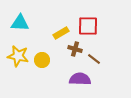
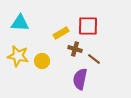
yellow circle: moved 1 px down
purple semicircle: rotated 80 degrees counterclockwise
